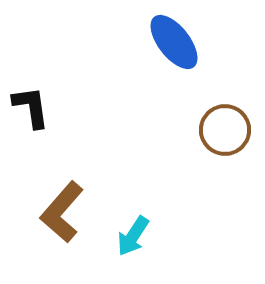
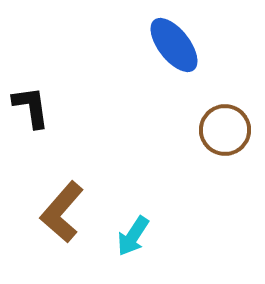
blue ellipse: moved 3 px down
